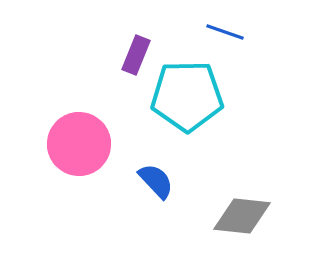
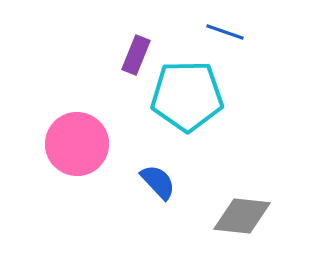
pink circle: moved 2 px left
blue semicircle: moved 2 px right, 1 px down
